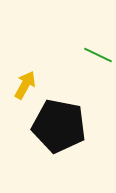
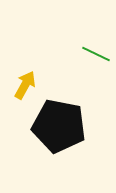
green line: moved 2 px left, 1 px up
